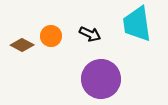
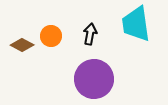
cyan trapezoid: moved 1 px left
black arrow: rotated 105 degrees counterclockwise
purple circle: moved 7 px left
